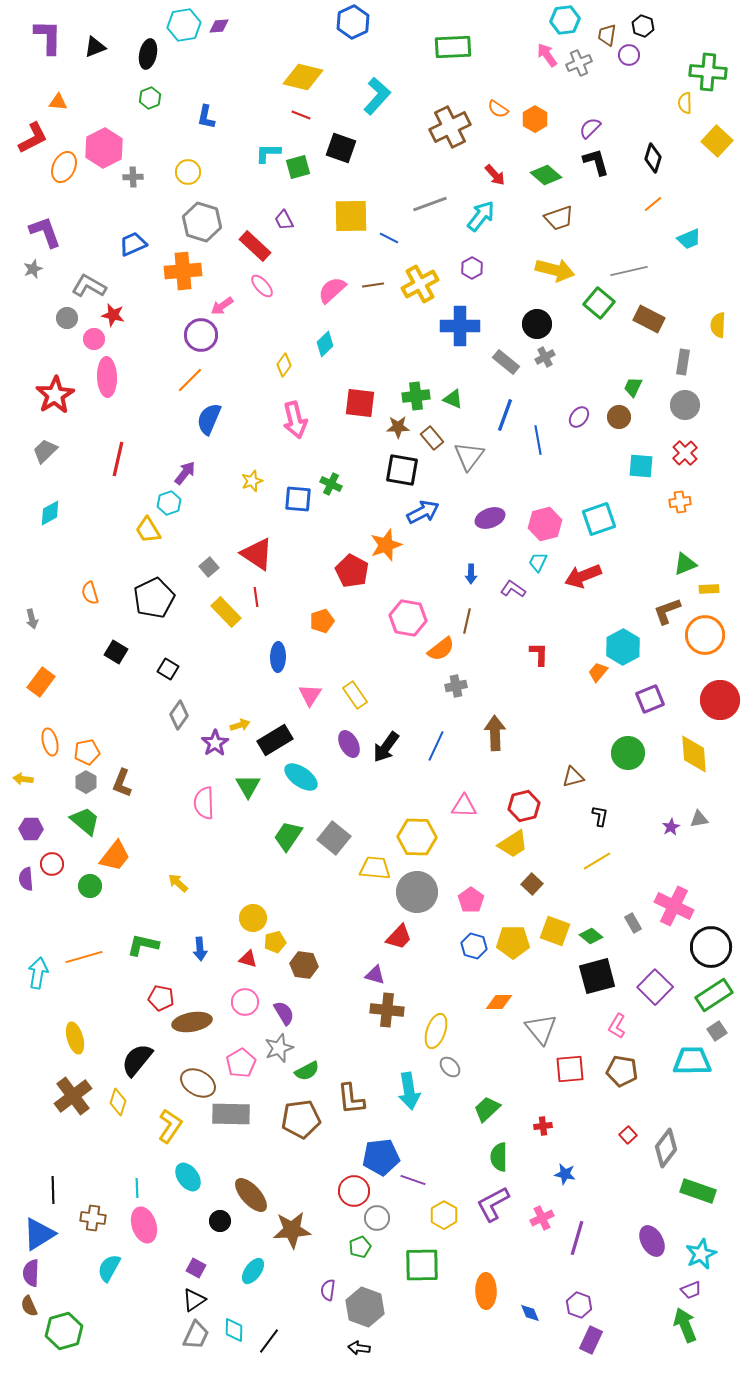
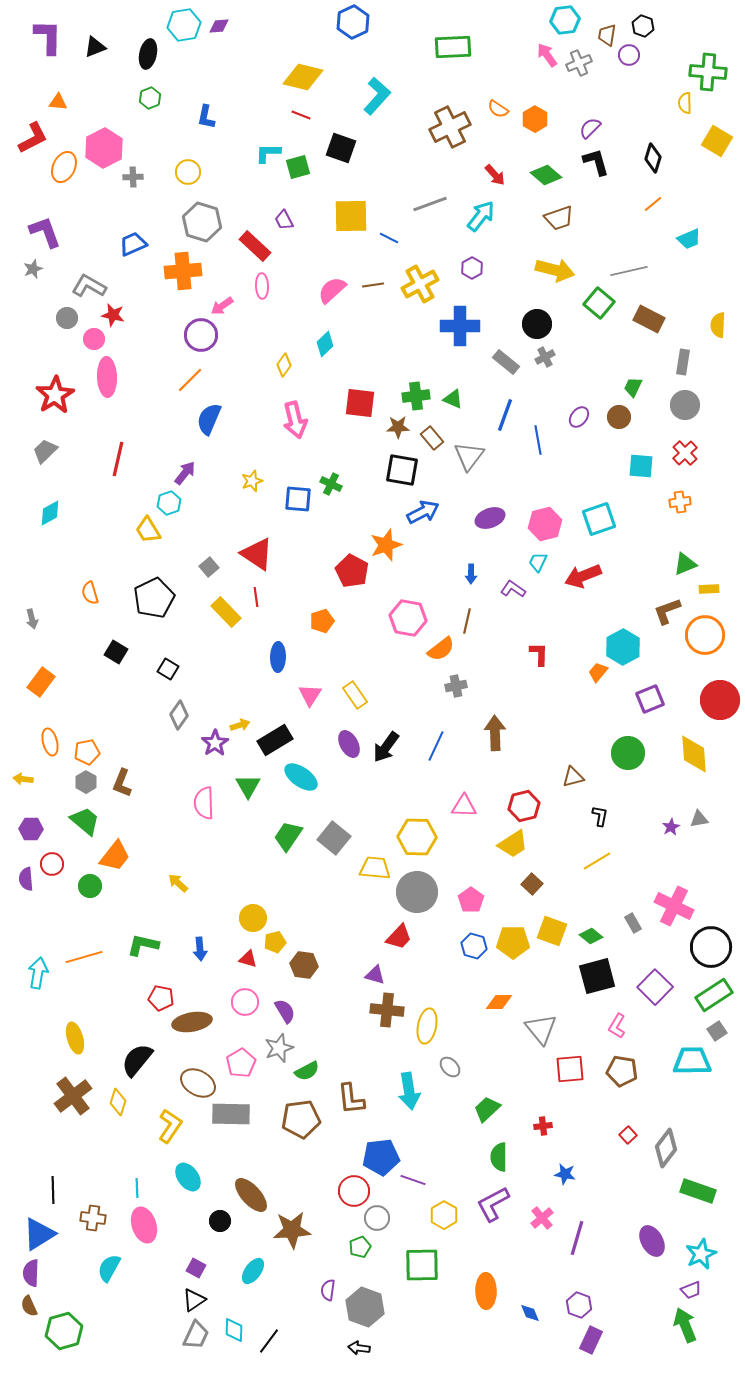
yellow square at (717, 141): rotated 12 degrees counterclockwise
pink ellipse at (262, 286): rotated 40 degrees clockwise
yellow square at (555, 931): moved 3 px left
purple semicircle at (284, 1013): moved 1 px right, 2 px up
yellow ellipse at (436, 1031): moved 9 px left, 5 px up; rotated 8 degrees counterclockwise
pink cross at (542, 1218): rotated 15 degrees counterclockwise
